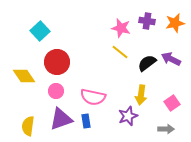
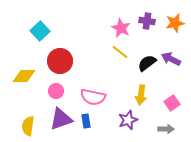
pink star: rotated 12 degrees clockwise
red circle: moved 3 px right, 1 px up
yellow diamond: rotated 55 degrees counterclockwise
purple star: moved 4 px down
